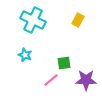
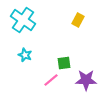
cyan cross: moved 10 px left; rotated 10 degrees clockwise
